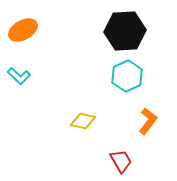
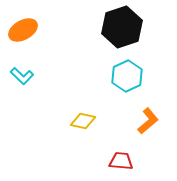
black hexagon: moved 3 px left, 4 px up; rotated 15 degrees counterclockwise
cyan L-shape: moved 3 px right
orange L-shape: rotated 12 degrees clockwise
red trapezoid: rotated 55 degrees counterclockwise
